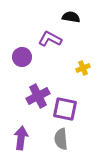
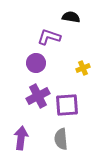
purple L-shape: moved 1 px left, 2 px up; rotated 10 degrees counterclockwise
purple circle: moved 14 px right, 6 px down
purple square: moved 2 px right, 4 px up; rotated 15 degrees counterclockwise
